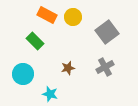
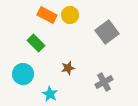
yellow circle: moved 3 px left, 2 px up
green rectangle: moved 1 px right, 2 px down
gray cross: moved 1 px left, 15 px down
cyan star: rotated 14 degrees clockwise
